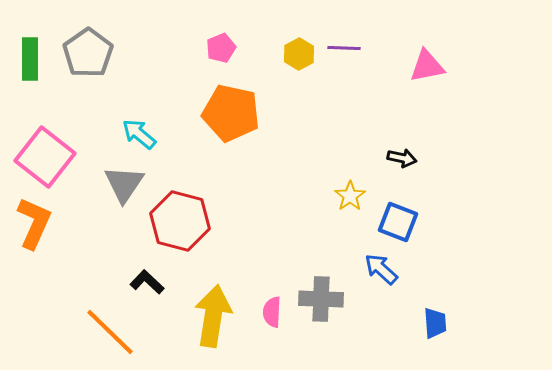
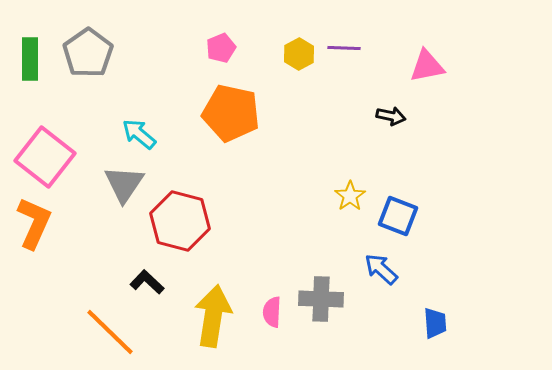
black arrow: moved 11 px left, 42 px up
blue square: moved 6 px up
